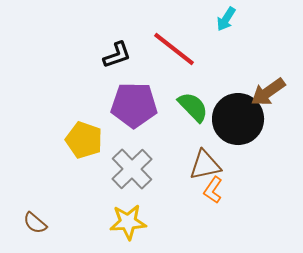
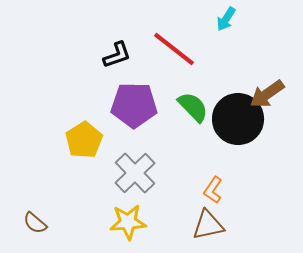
brown arrow: moved 1 px left, 2 px down
yellow pentagon: rotated 21 degrees clockwise
brown triangle: moved 3 px right, 60 px down
gray cross: moved 3 px right, 4 px down
